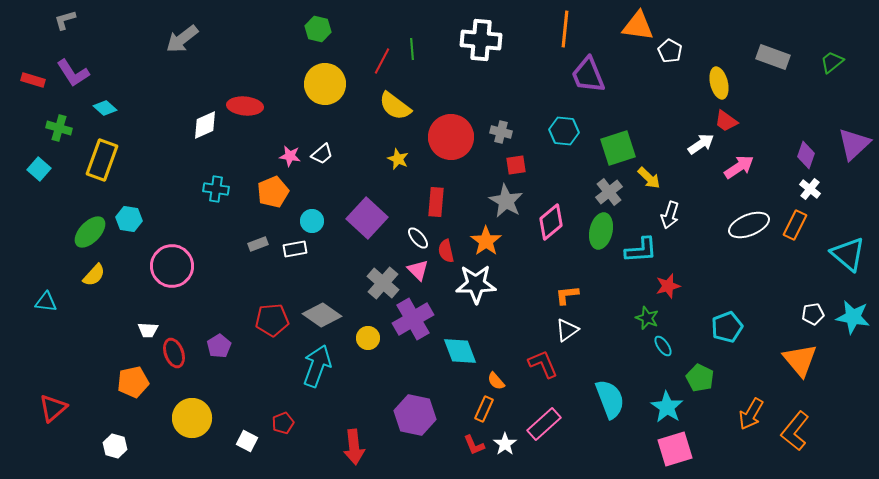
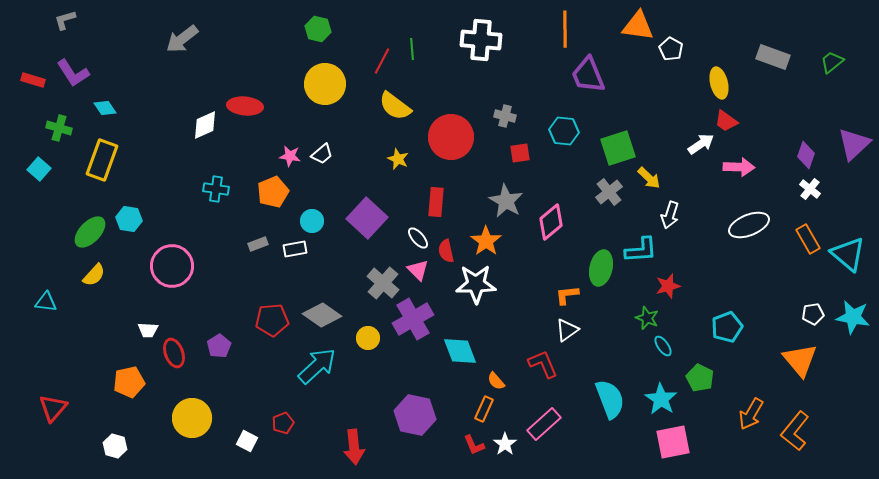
orange line at (565, 29): rotated 6 degrees counterclockwise
white pentagon at (670, 51): moved 1 px right, 2 px up
cyan diamond at (105, 108): rotated 15 degrees clockwise
gray cross at (501, 132): moved 4 px right, 16 px up
red square at (516, 165): moved 4 px right, 12 px up
pink arrow at (739, 167): rotated 36 degrees clockwise
orange rectangle at (795, 225): moved 13 px right, 14 px down; rotated 56 degrees counterclockwise
green ellipse at (601, 231): moved 37 px down
cyan arrow at (317, 366): rotated 27 degrees clockwise
orange pentagon at (133, 382): moved 4 px left
cyan star at (667, 407): moved 6 px left, 8 px up
red triangle at (53, 408): rotated 8 degrees counterclockwise
pink square at (675, 449): moved 2 px left, 7 px up; rotated 6 degrees clockwise
